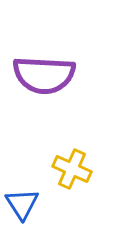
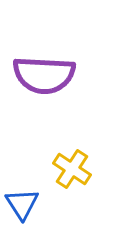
yellow cross: rotated 9 degrees clockwise
